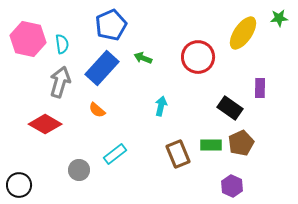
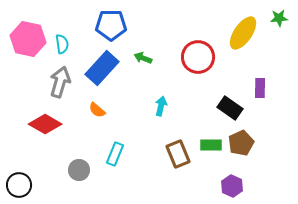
blue pentagon: rotated 24 degrees clockwise
cyan rectangle: rotated 30 degrees counterclockwise
